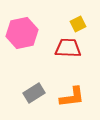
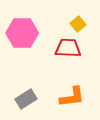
yellow square: rotated 14 degrees counterclockwise
pink hexagon: rotated 12 degrees clockwise
gray rectangle: moved 8 px left, 6 px down
